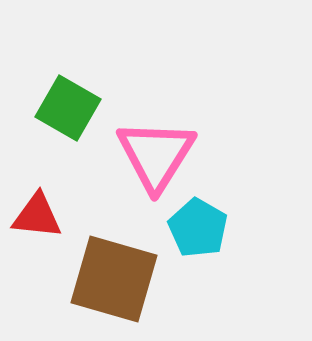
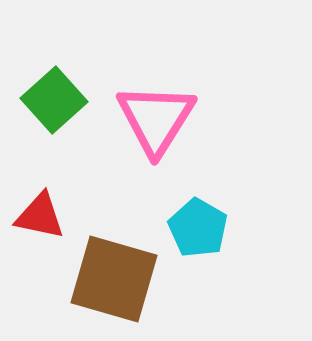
green square: moved 14 px left, 8 px up; rotated 18 degrees clockwise
pink triangle: moved 36 px up
red triangle: moved 3 px right; rotated 6 degrees clockwise
